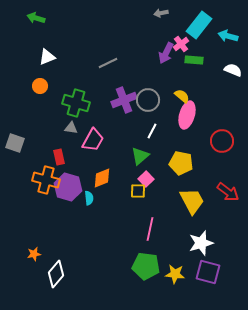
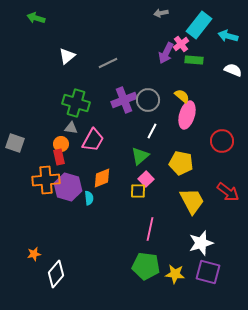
white triangle: moved 20 px right, 1 px up; rotated 18 degrees counterclockwise
orange circle: moved 21 px right, 58 px down
orange cross: rotated 20 degrees counterclockwise
